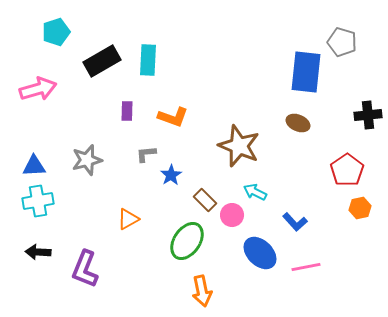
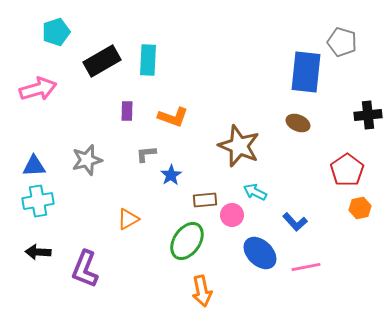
brown rectangle: rotated 50 degrees counterclockwise
